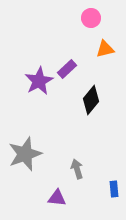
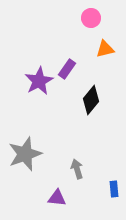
purple rectangle: rotated 12 degrees counterclockwise
